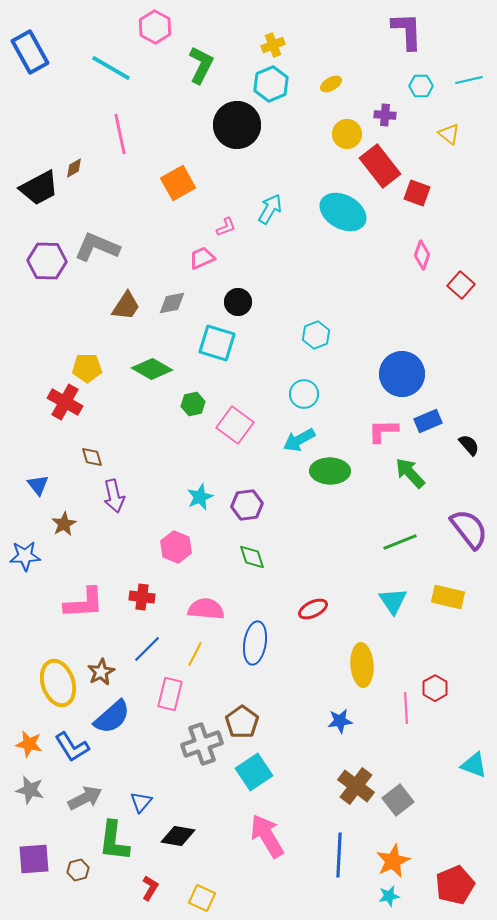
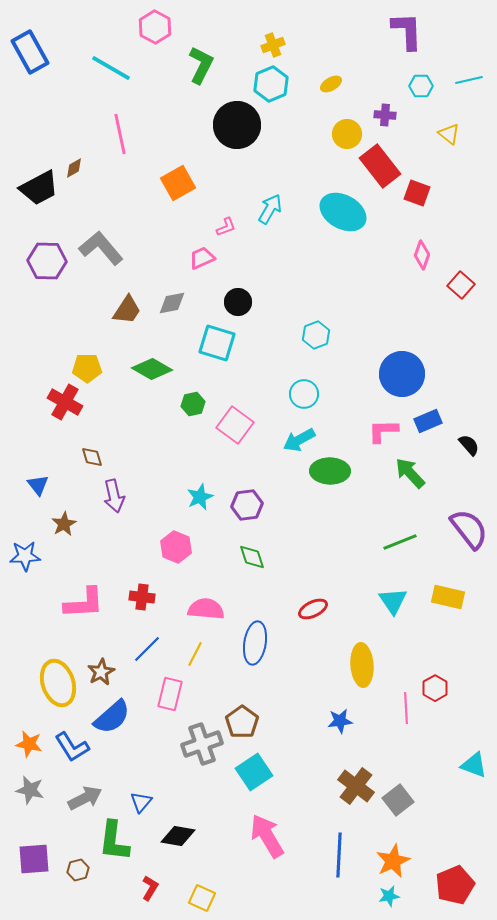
gray L-shape at (97, 247): moved 4 px right, 1 px down; rotated 27 degrees clockwise
brown trapezoid at (126, 306): moved 1 px right, 4 px down
